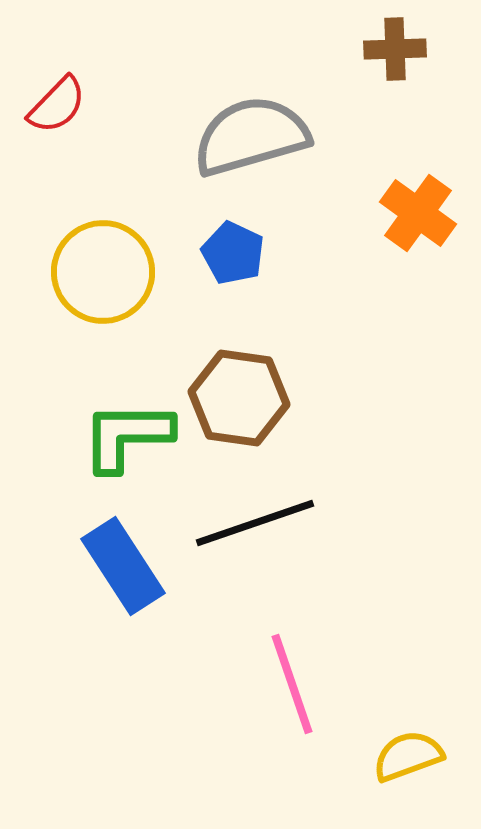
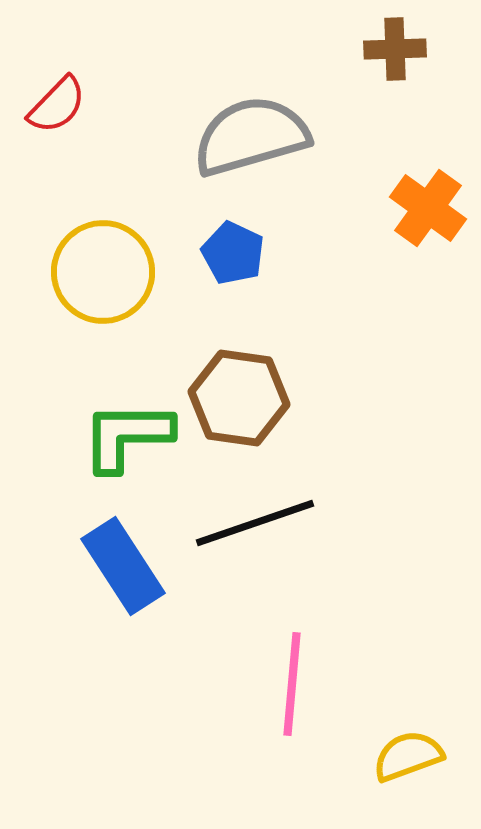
orange cross: moved 10 px right, 5 px up
pink line: rotated 24 degrees clockwise
